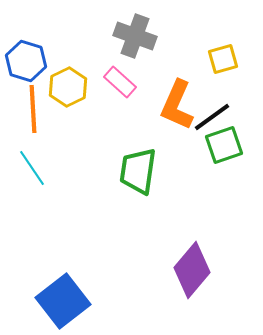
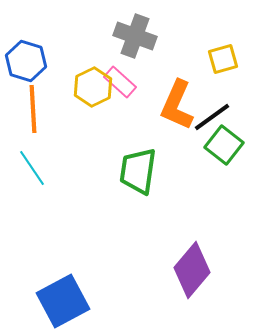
yellow hexagon: moved 25 px right
green square: rotated 33 degrees counterclockwise
blue square: rotated 10 degrees clockwise
